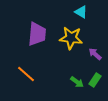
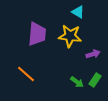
cyan triangle: moved 3 px left
yellow star: moved 1 px left, 2 px up
purple arrow: moved 2 px left; rotated 120 degrees clockwise
